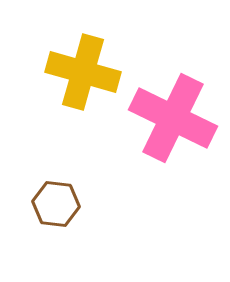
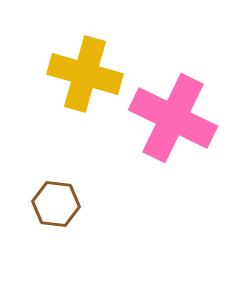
yellow cross: moved 2 px right, 2 px down
